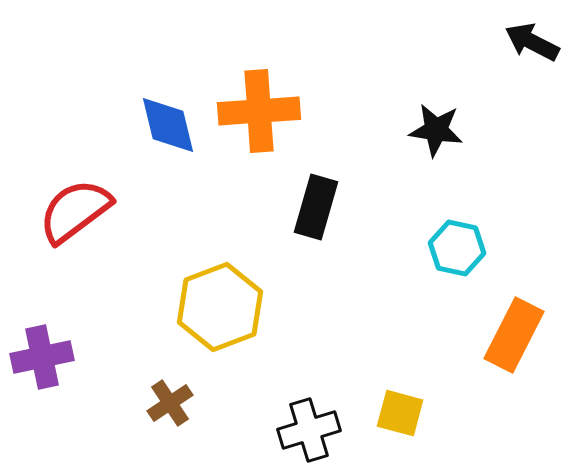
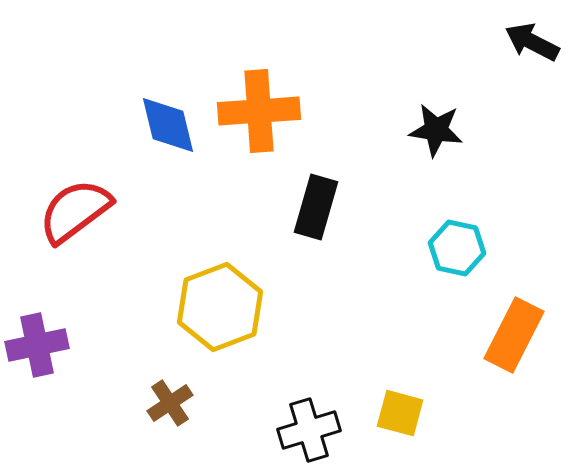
purple cross: moved 5 px left, 12 px up
